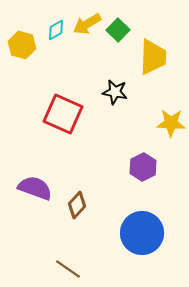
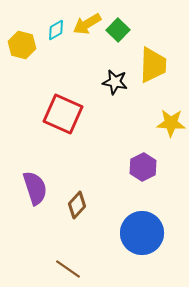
yellow trapezoid: moved 8 px down
black star: moved 10 px up
purple semicircle: rotated 52 degrees clockwise
